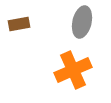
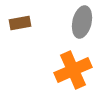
brown rectangle: moved 1 px right, 1 px up
